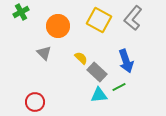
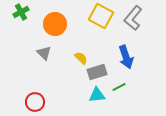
yellow square: moved 2 px right, 4 px up
orange circle: moved 3 px left, 2 px up
blue arrow: moved 4 px up
gray rectangle: rotated 60 degrees counterclockwise
cyan triangle: moved 2 px left
